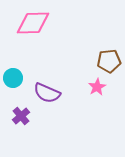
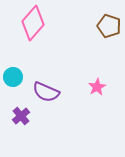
pink diamond: rotated 48 degrees counterclockwise
brown pentagon: moved 35 px up; rotated 25 degrees clockwise
cyan circle: moved 1 px up
purple semicircle: moved 1 px left, 1 px up
